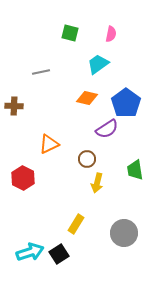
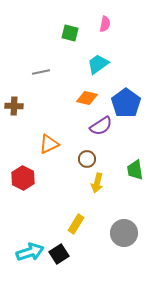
pink semicircle: moved 6 px left, 10 px up
purple semicircle: moved 6 px left, 3 px up
